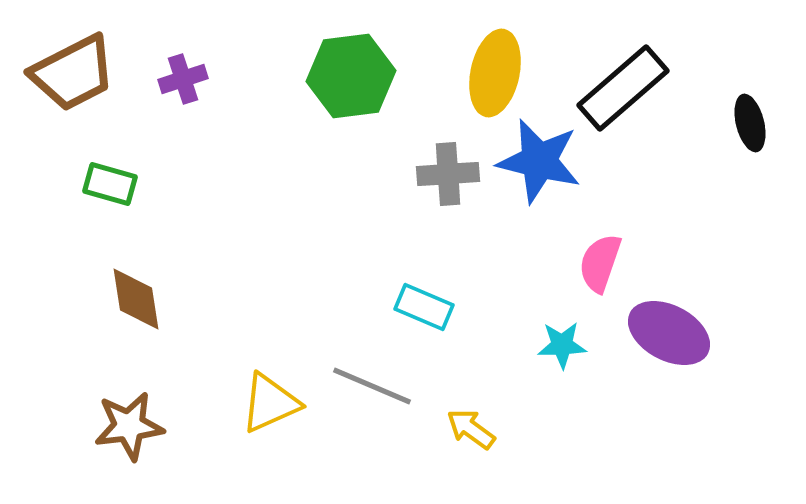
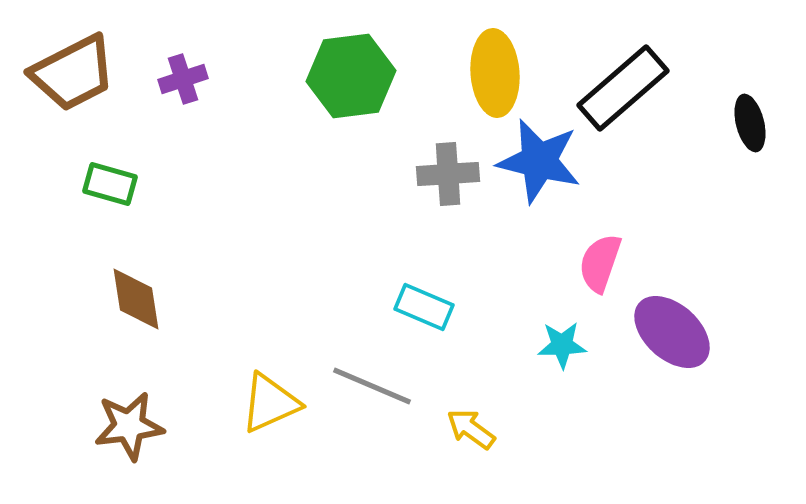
yellow ellipse: rotated 16 degrees counterclockwise
purple ellipse: moved 3 px right, 1 px up; rotated 14 degrees clockwise
